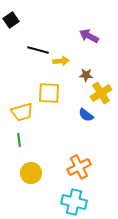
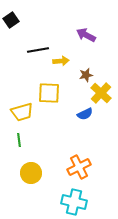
purple arrow: moved 3 px left, 1 px up
black line: rotated 25 degrees counterclockwise
brown star: rotated 16 degrees counterclockwise
yellow cross: rotated 15 degrees counterclockwise
blue semicircle: moved 1 px left, 1 px up; rotated 63 degrees counterclockwise
